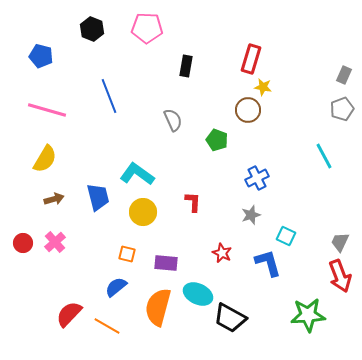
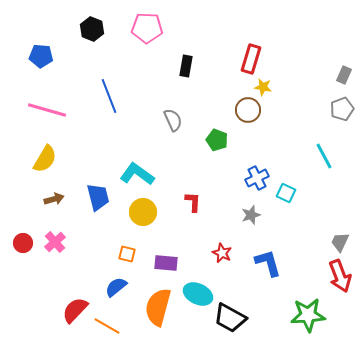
blue pentagon: rotated 10 degrees counterclockwise
cyan square: moved 43 px up
red semicircle: moved 6 px right, 4 px up
